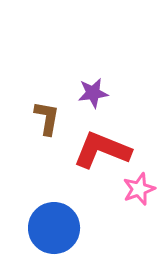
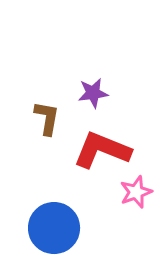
pink star: moved 3 px left, 3 px down
